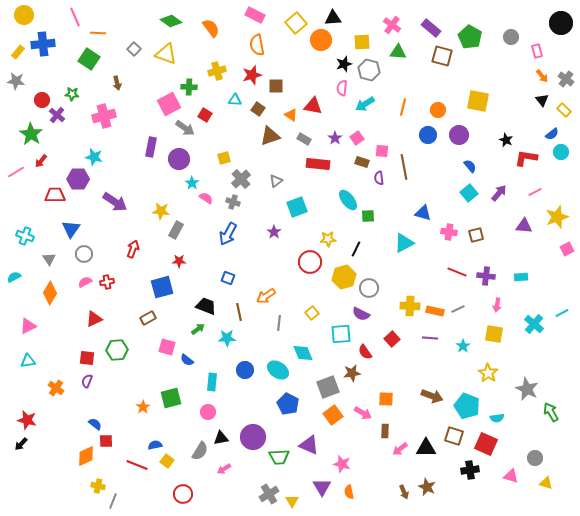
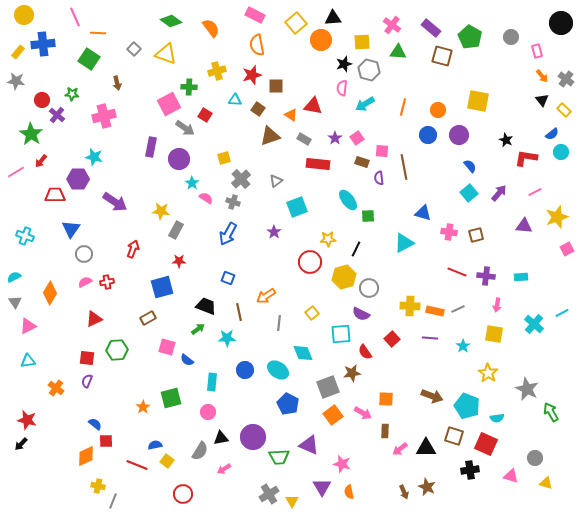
gray triangle at (49, 259): moved 34 px left, 43 px down
